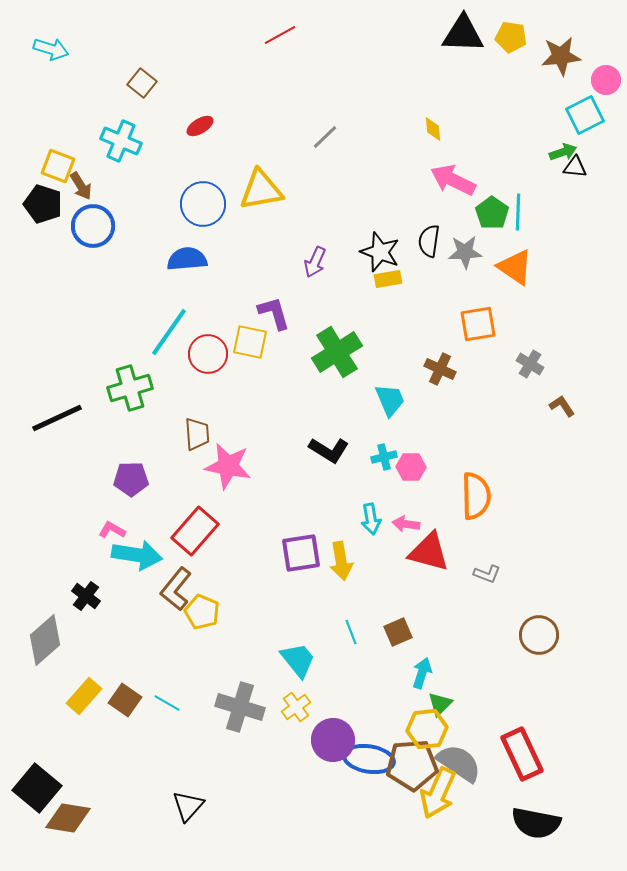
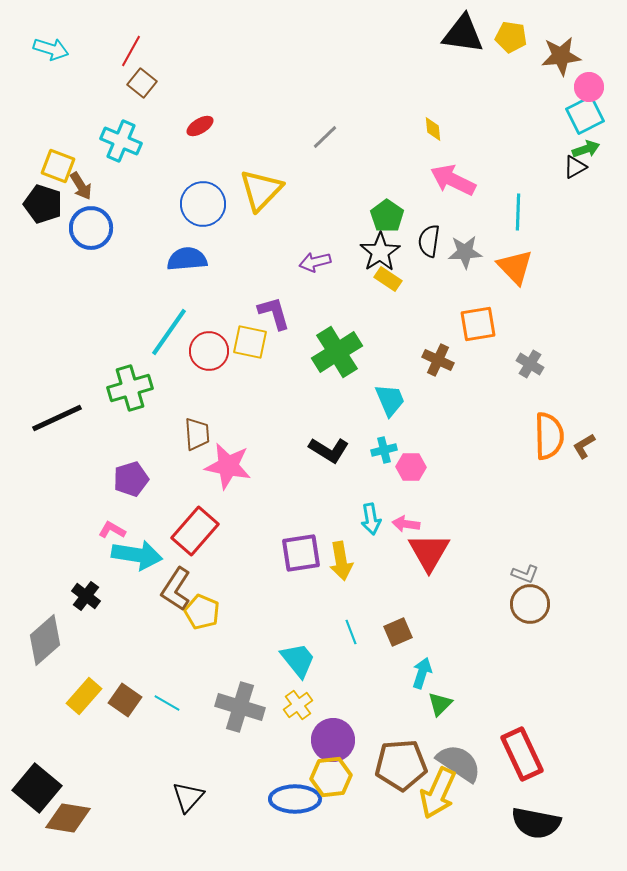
black triangle at (463, 34): rotated 6 degrees clockwise
red line at (280, 35): moved 149 px left, 16 px down; rotated 32 degrees counterclockwise
pink circle at (606, 80): moved 17 px left, 7 px down
green arrow at (563, 152): moved 23 px right, 3 px up
black triangle at (575, 167): rotated 35 degrees counterclockwise
yellow triangle at (261, 190): rotated 36 degrees counterclockwise
green pentagon at (492, 213): moved 105 px left, 3 px down
blue circle at (93, 226): moved 2 px left, 2 px down
black star at (380, 252): rotated 18 degrees clockwise
purple arrow at (315, 262): rotated 52 degrees clockwise
orange triangle at (515, 267): rotated 12 degrees clockwise
yellow rectangle at (388, 279): rotated 44 degrees clockwise
red circle at (208, 354): moved 1 px right, 3 px up
brown cross at (440, 369): moved 2 px left, 9 px up
brown L-shape at (562, 406): moved 22 px right, 40 px down; rotated 88 degrees counterclockwise
cyan cross at (384, 457): moved 7 px up
purple pentagon at (131, 479): rotated 16 degrees counterclockwise
orange semicircle at (476, 496): moved 73 px right, 60 px up
red triangle at (429, 552): rotated 45 degrees clockwise
gray L-shape at (487, 574): moved 38 px right
brown L-shape at (176, 589): rotated 6 degrees counterclockwise
brown circle at (539, 635): moved 9 px left, 31 px up
yellow cross at (296, 707): moved 2 px right, 2 px up
yellow hexagon at (427, 729): moved 96 px left, 48 px down
blue ellipse at (369, 759): moved 74 px left, 40 px down; rotated 9 degrees counterclockwise
brown pentagon at (412, 765): moved 11 px left
black triangle at (188, 806): moved 9 px up
